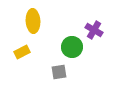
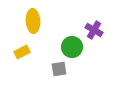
gray square: moved 3 px up
